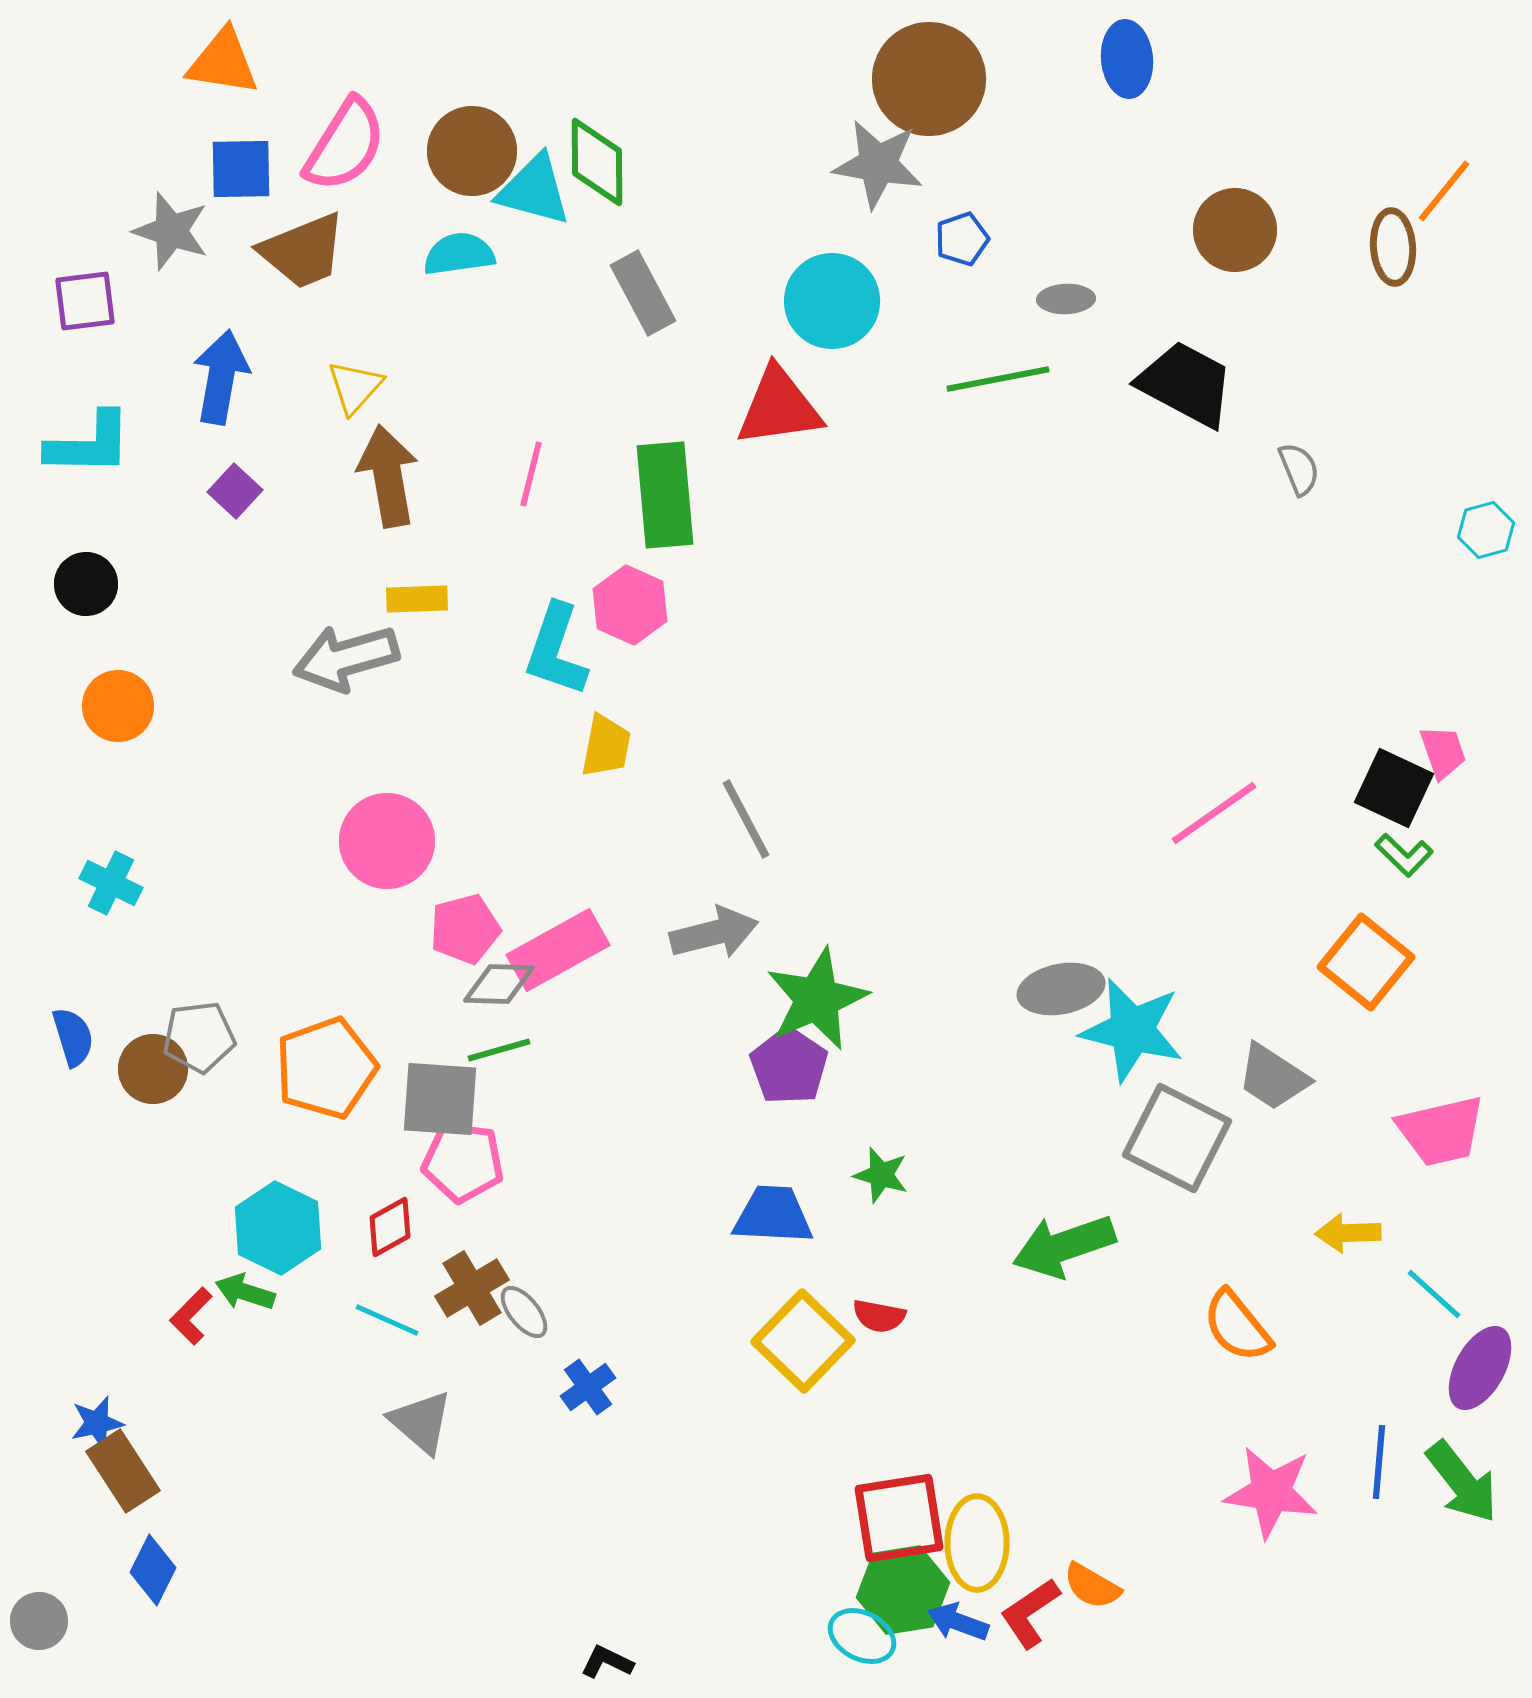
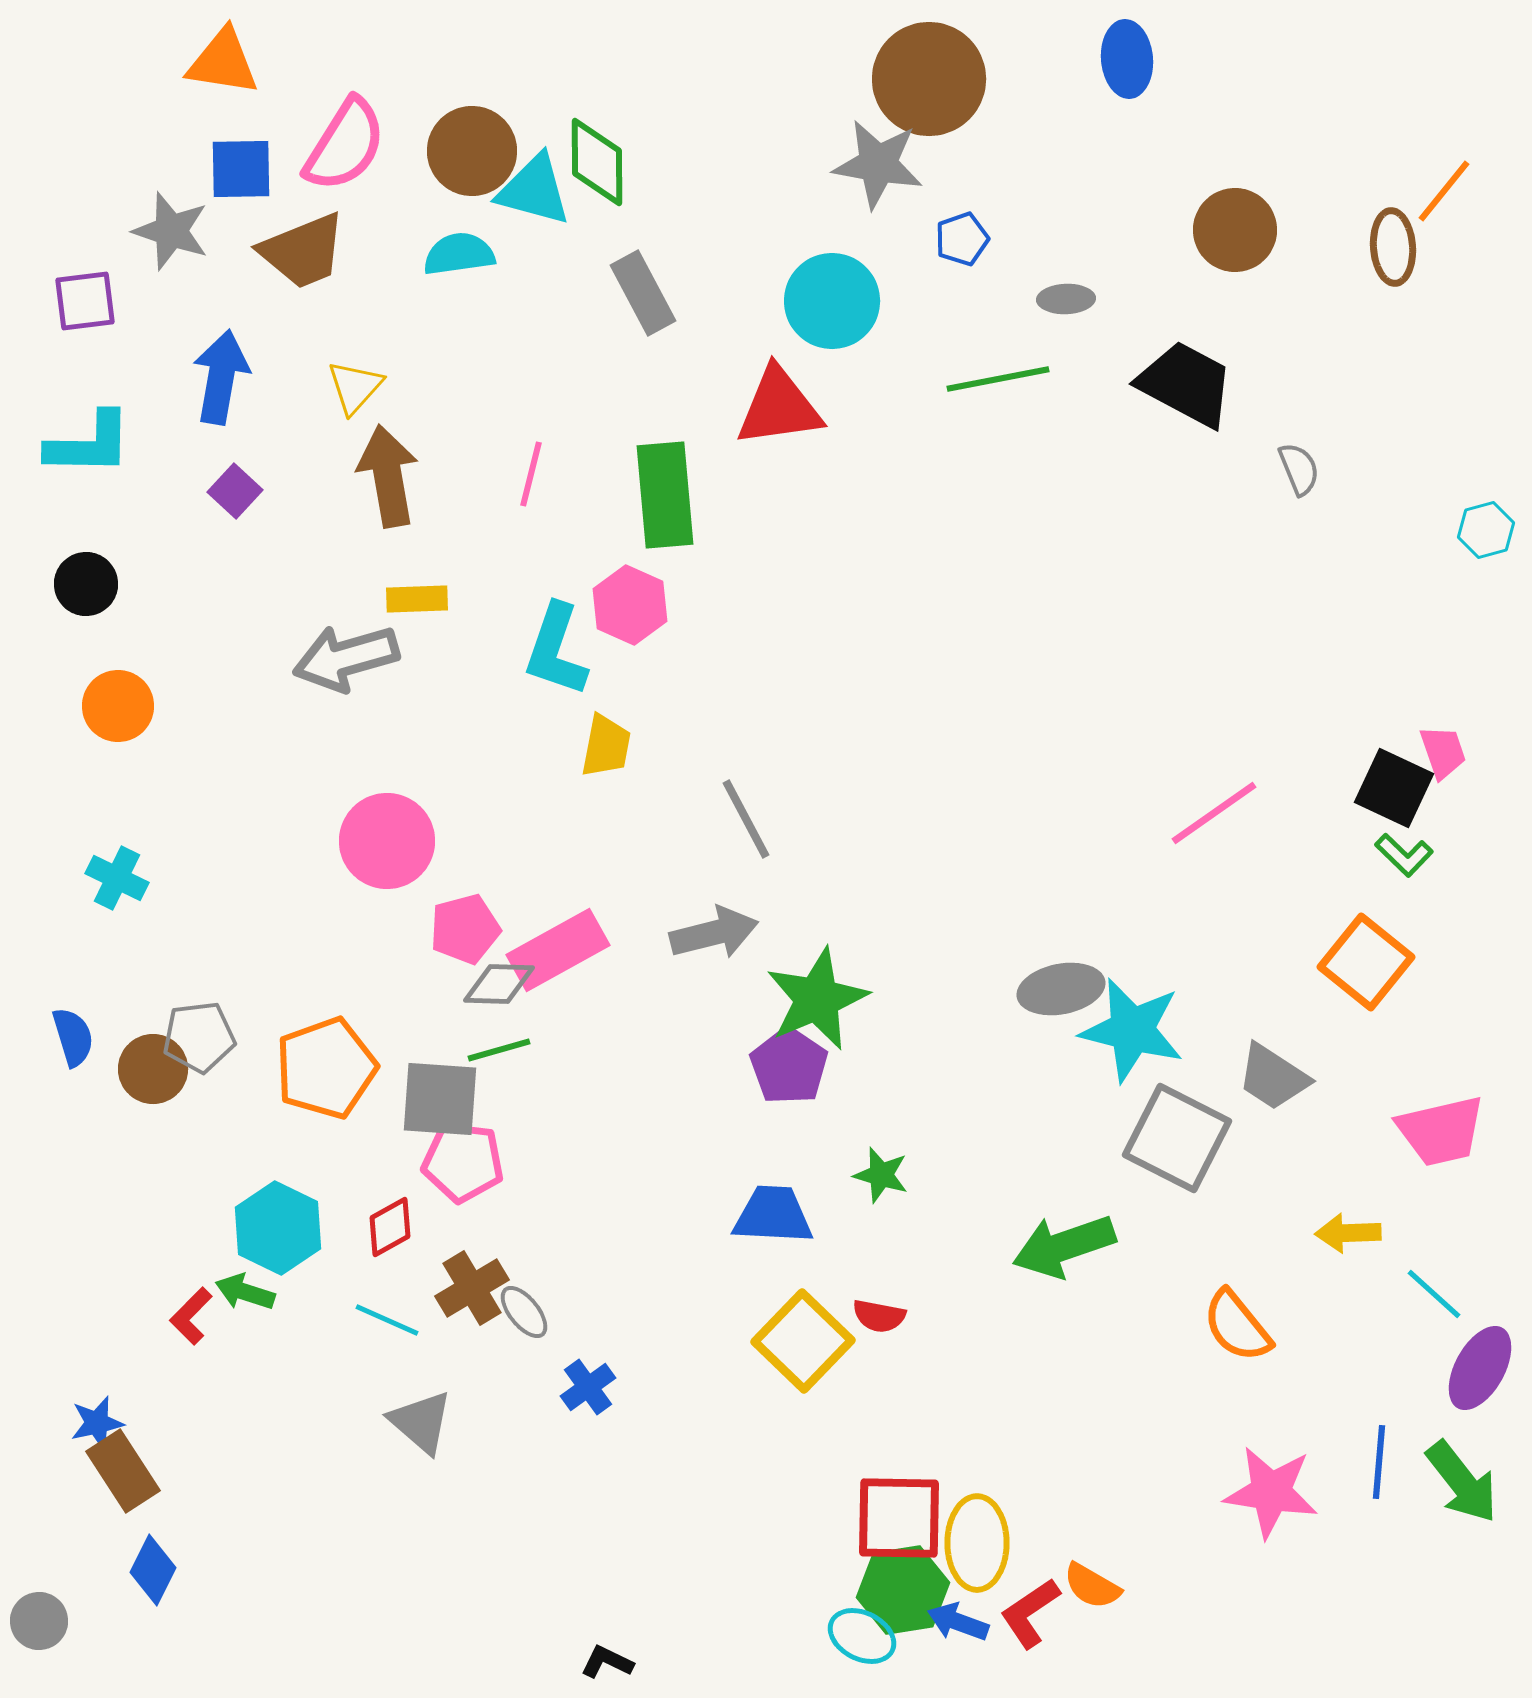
cyan cross at (111, 883): moved 6 px right, 5 px up
red square at (899, 1518): rotated 10 degrees clockwise
